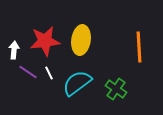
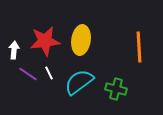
purple line: moved 2 px down
cyan semicircle: moved 2 px right, 1 px up
green cross: rotated 20 degrees counterclockwise
